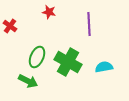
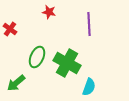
red cross: moved 3 px down
green cross: moved 1 px left, 1 px down
cyan semicircle: moved 15 px left, 20 px down; rotated 120 degrees clockwise
green arrow: moved 12 px left, 2 px down; rotated 114 degrees clockwise
